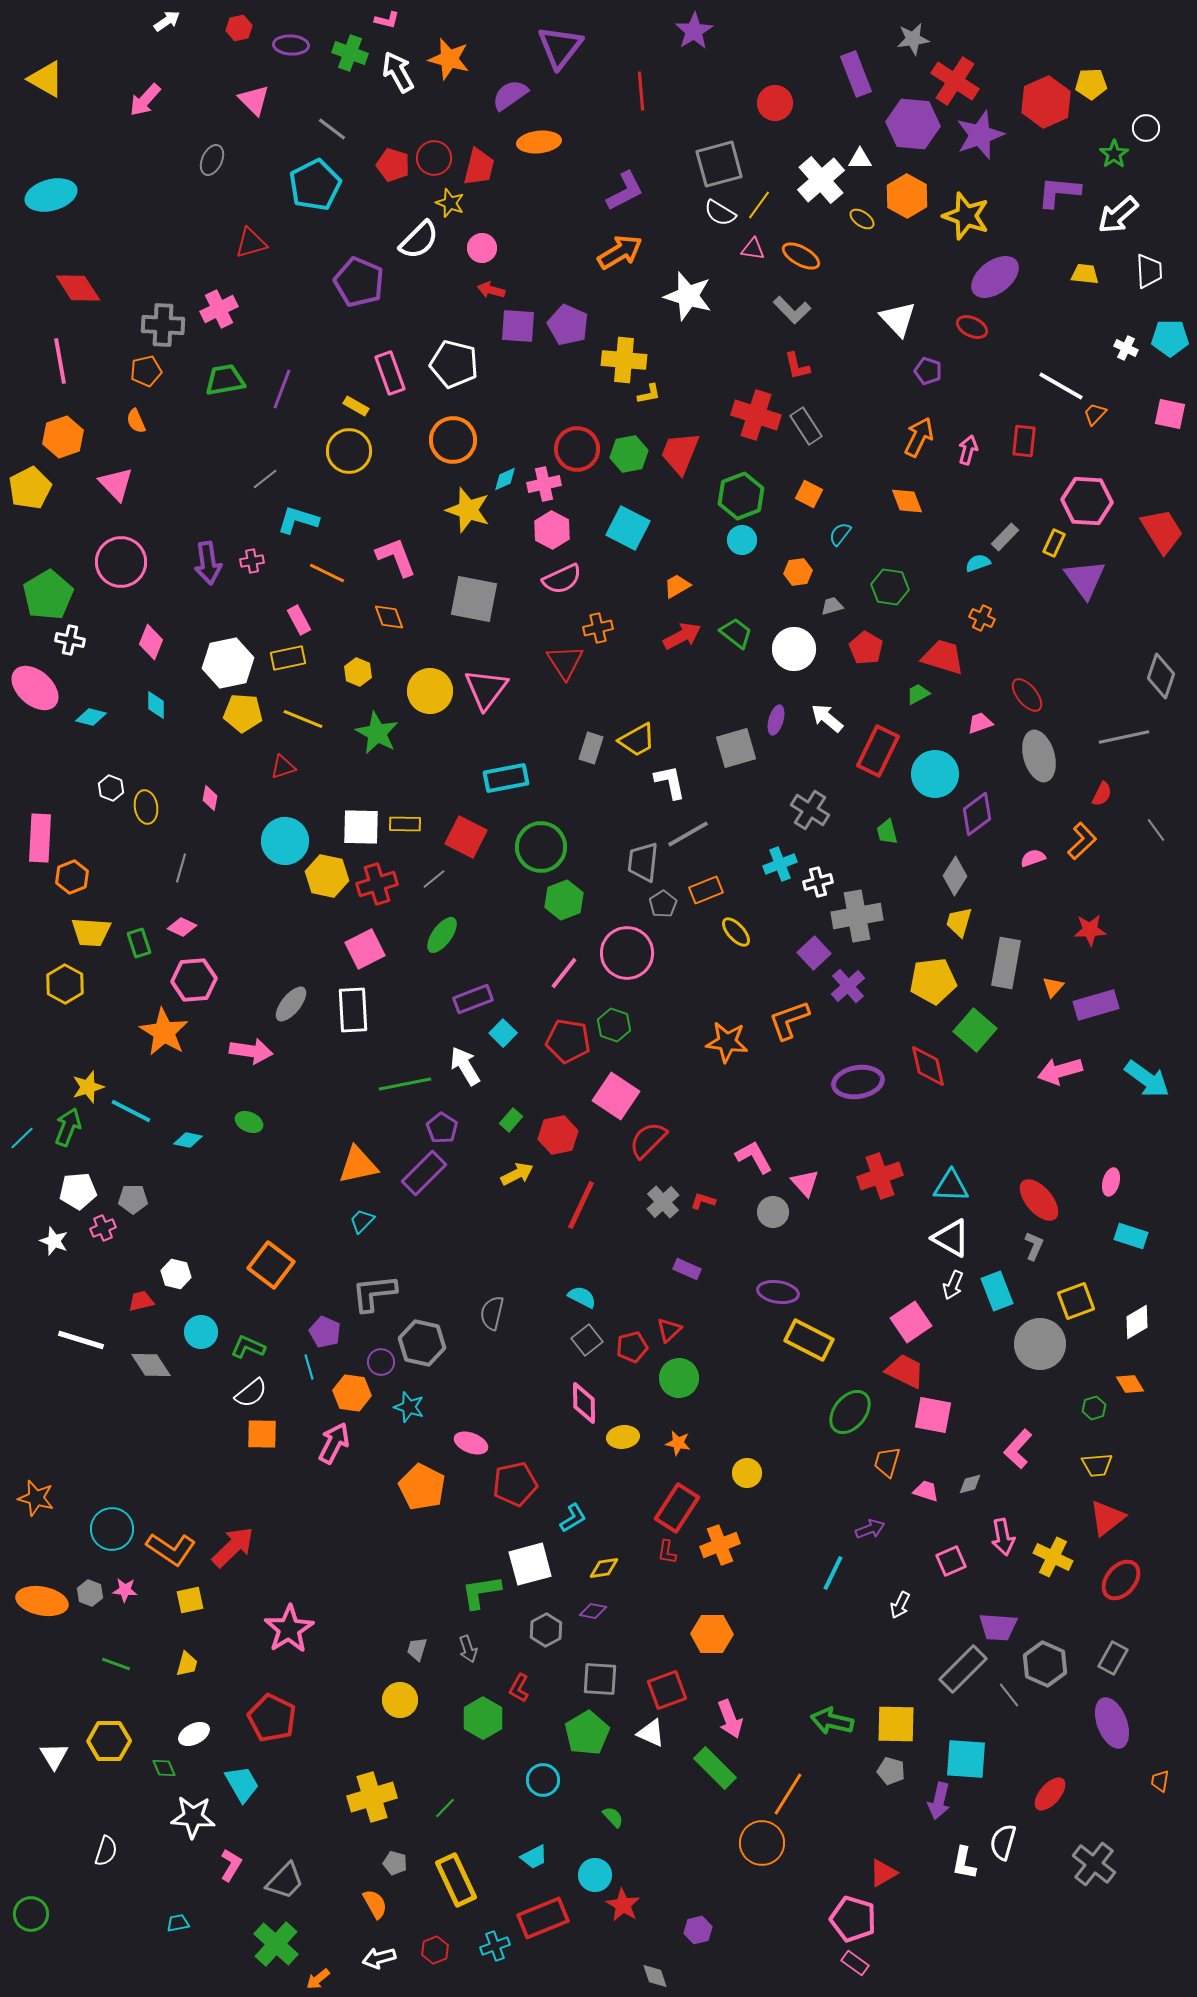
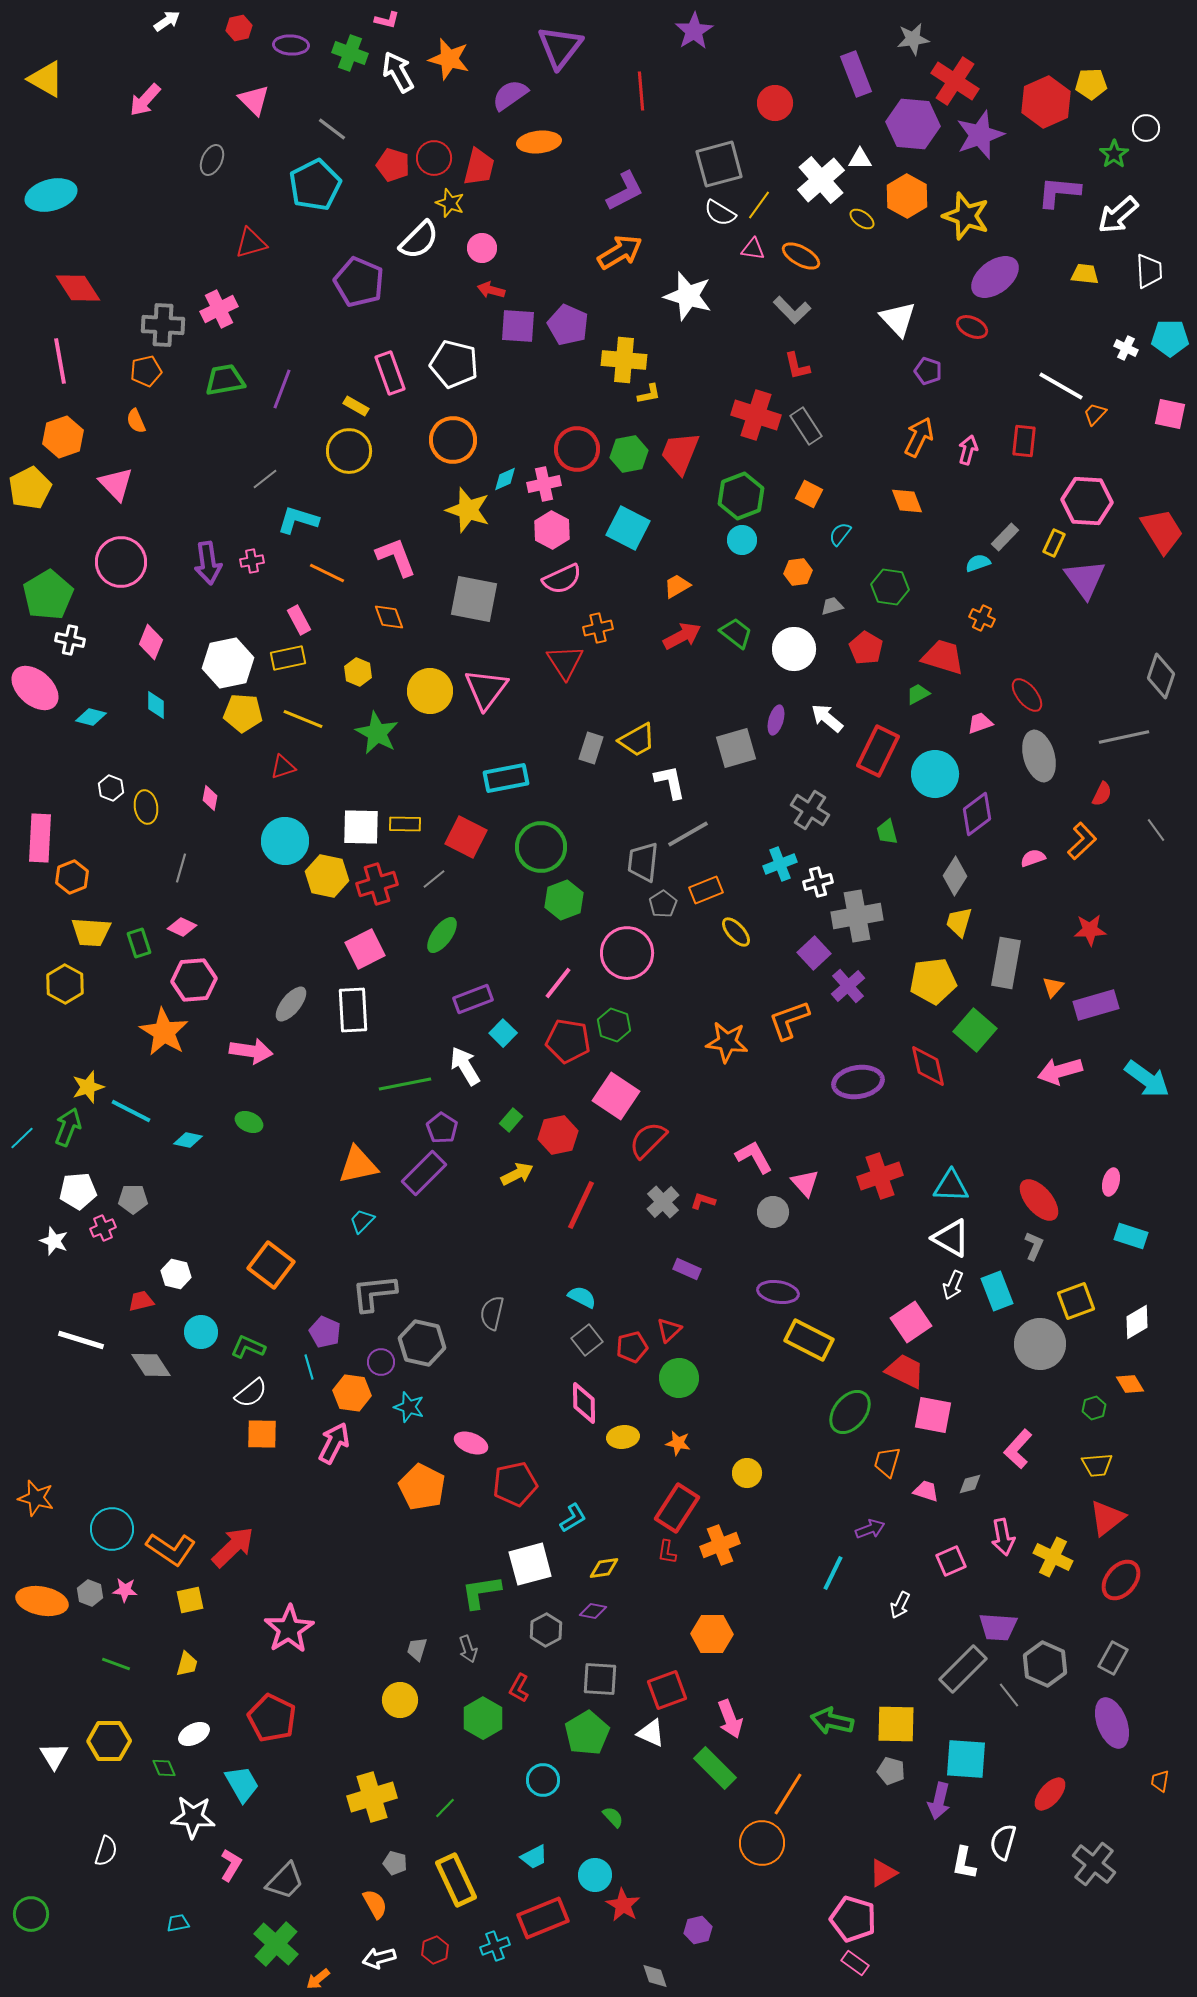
pink line at (564, 973): moved 6 px left, 10 px down
